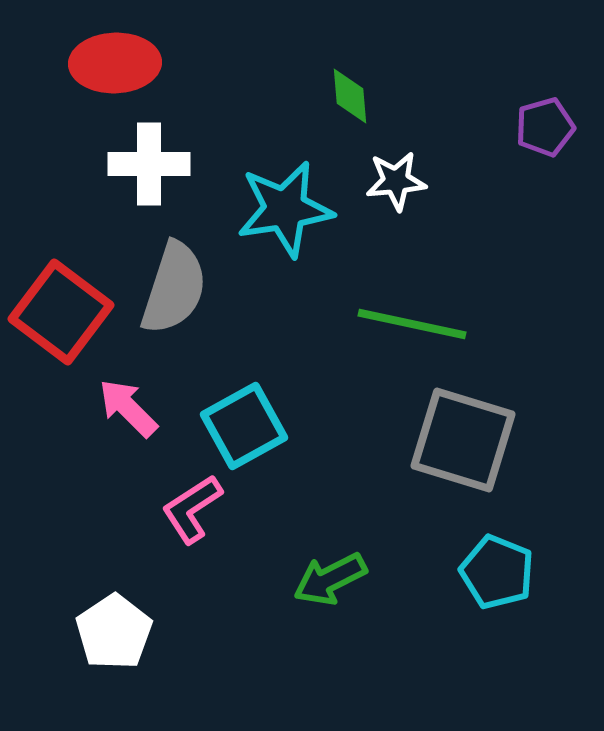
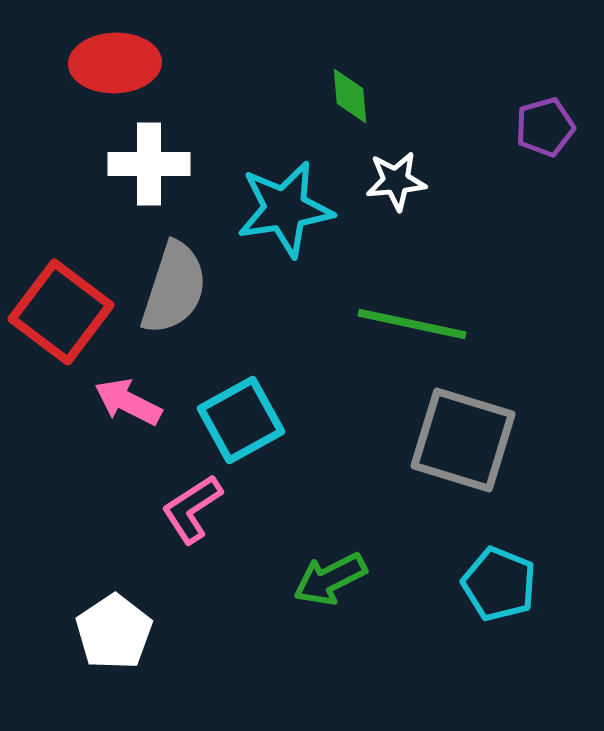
pink arrow: moved 6 px up; rotated 18 degrees counterclockwise
cyan square: moved 3 px left, 6 px up
cyan pentagon: moved 2 px right, 12 px down
